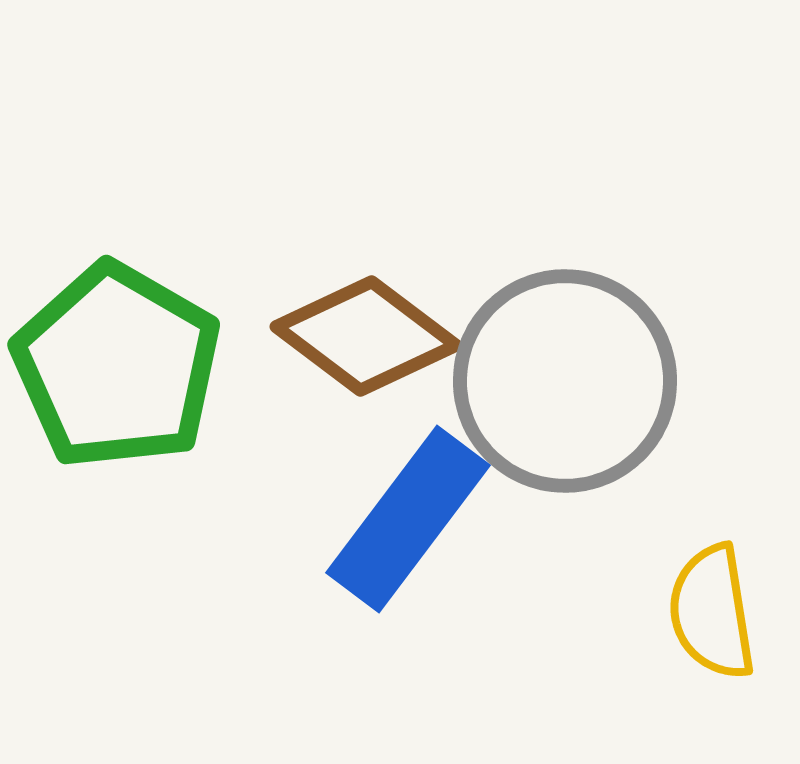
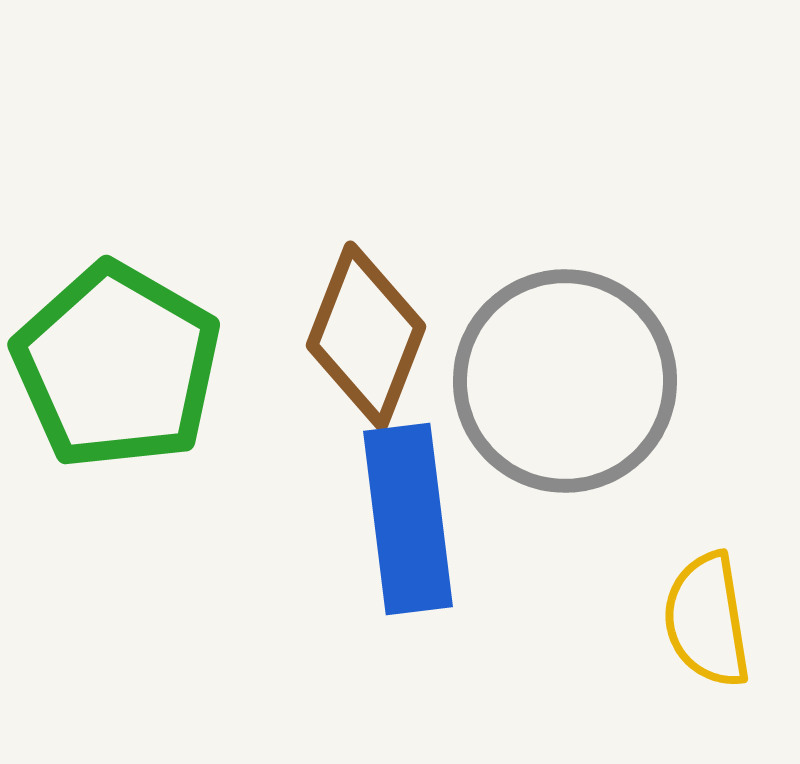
brown diamond: rotated 74 degrees clockwise
blue rectangle: rotated 44 degrees counterclockwise
yellow semicircle: moved 5 px left, 8 px down
